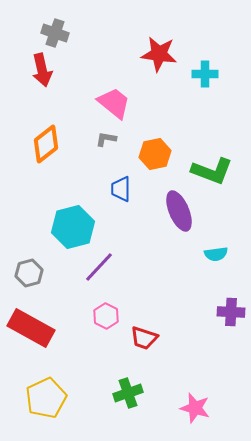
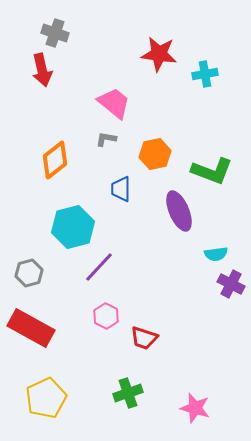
cyan cross: rotated 10 degrees counterclockwise
orange diamond: moved 9 px right, 16 px down
purple cross: moved 28 px up; rotated 24 degrees clockwise
